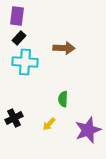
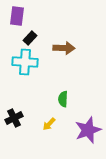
black rectangle: moved 11 px right
